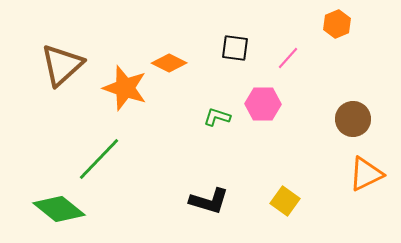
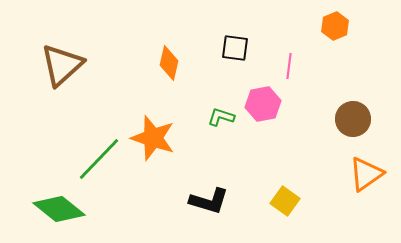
orange hexagon: moved 2 px left, 2 px down
pink line: moved 1 px right, 8 px down; rotated 35 degrees counterclockwise
orange diamond: rotated 76 degrees clockwise
orange star: moved 28 px right, 50 px down
pink hexagon: rotated 12 degrees counterclockwise
green L-shape: moved 4 px right
orange triangle: rotated 9 degrees counterclockwise
